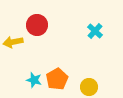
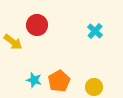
yellow arrow: rotated 132 degrees counterclockwise
orange pentagon: moved 2 px right, 2 px down
yellow circle: moved 5 px right
